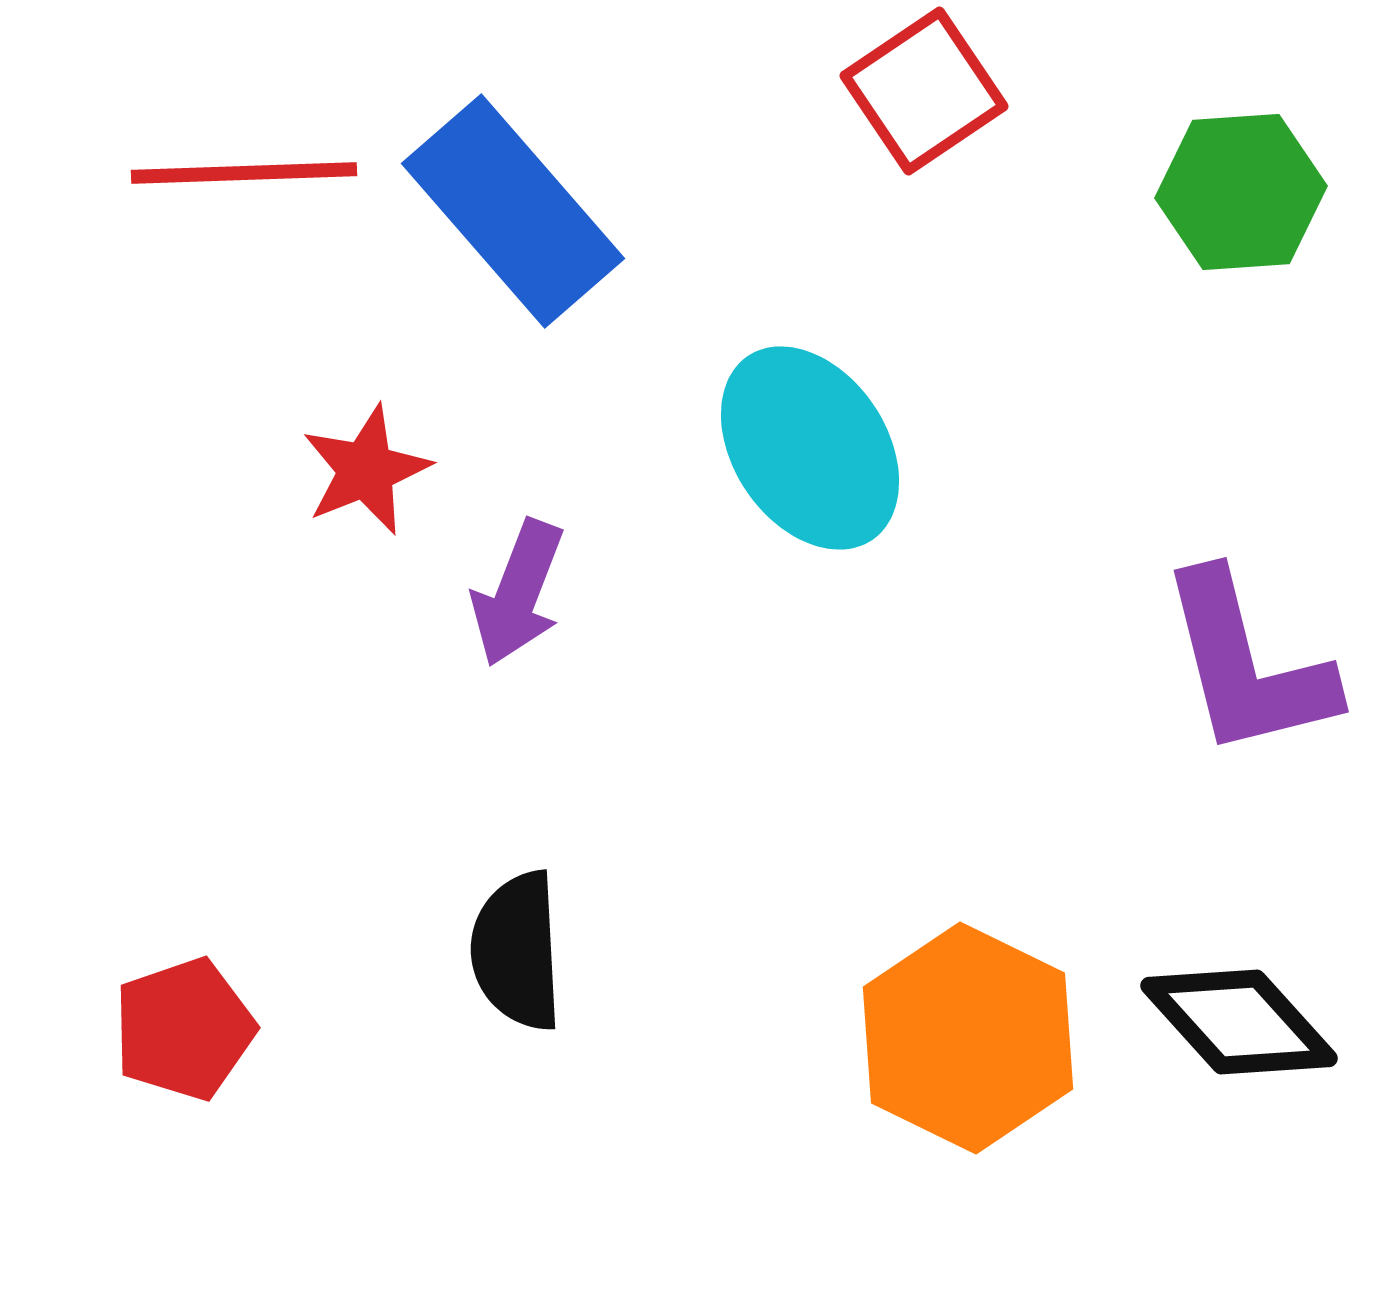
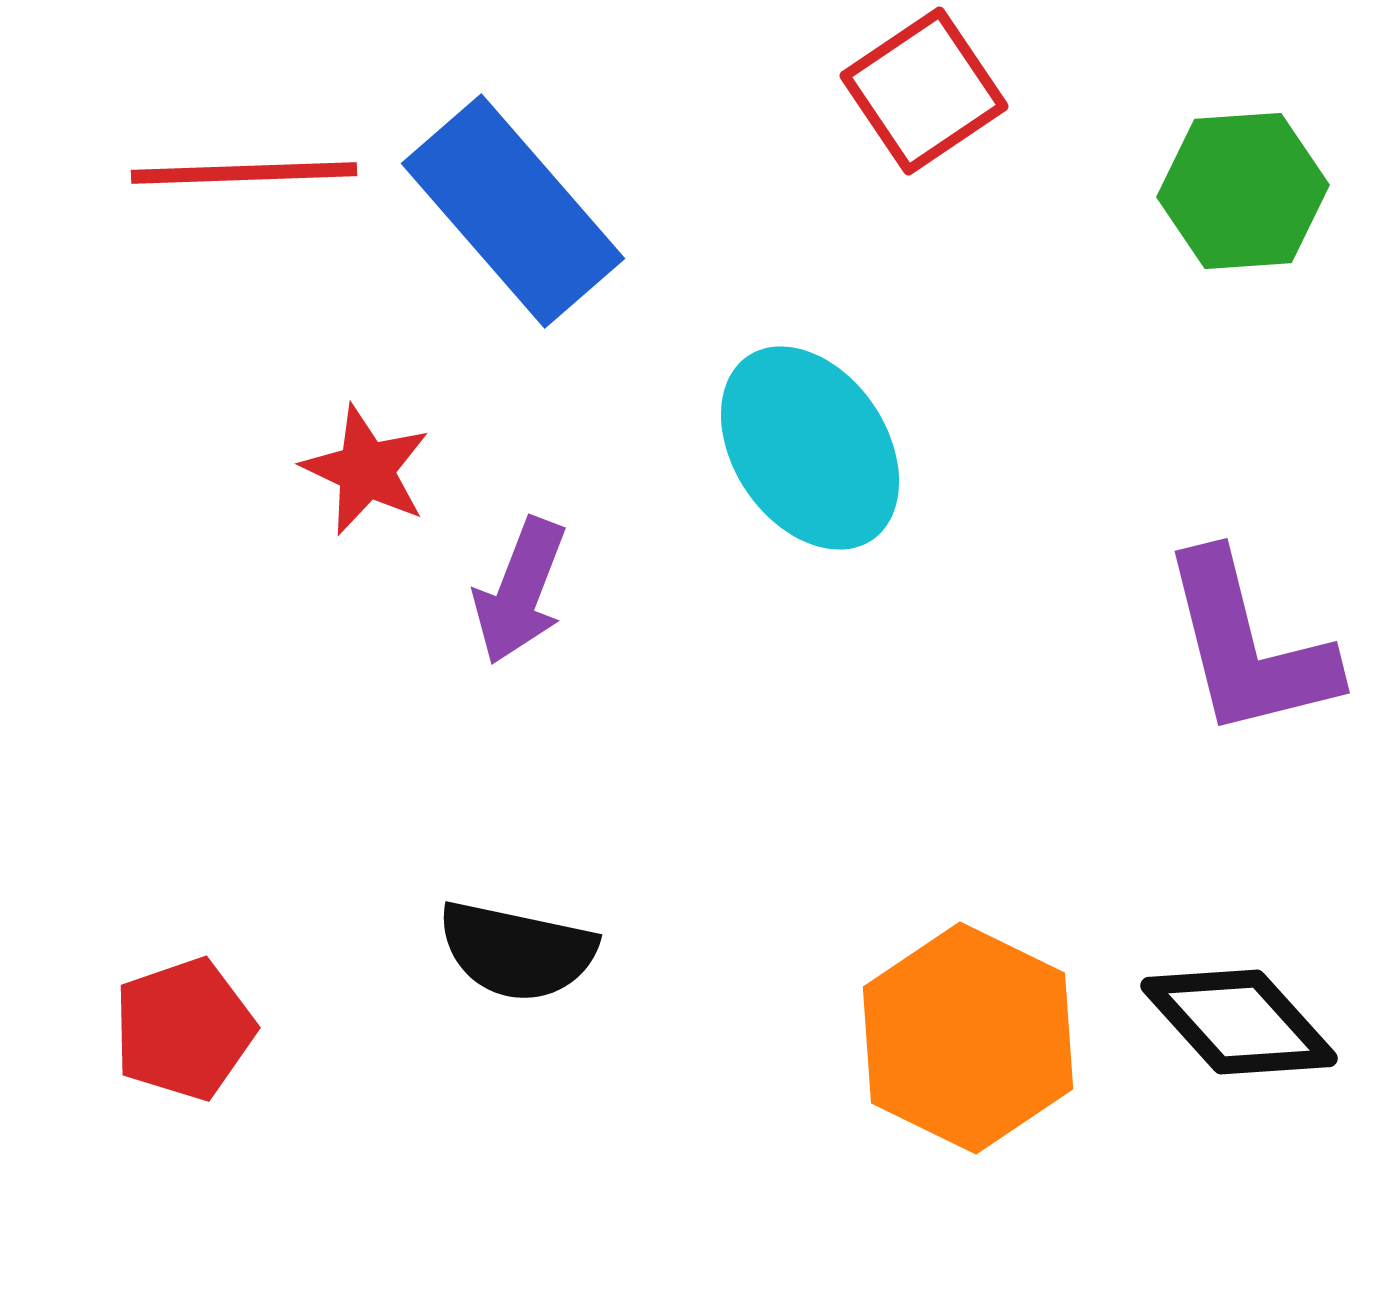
green hexagon: moved 2 px right, 1 px up
red star: rotated 25 degrees counterclockwise
purple arrow: moved 2 px right, 2 px up
purple L-shape: moved 1 px right, 19 px up
black semicircle: rotated 75 degrees counterclockwise
